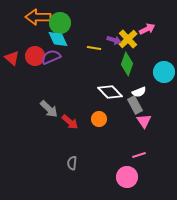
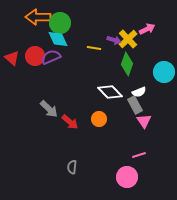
gray semicircle: moved 4 px down
